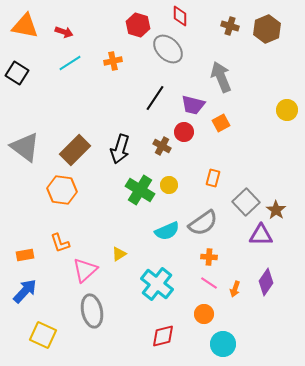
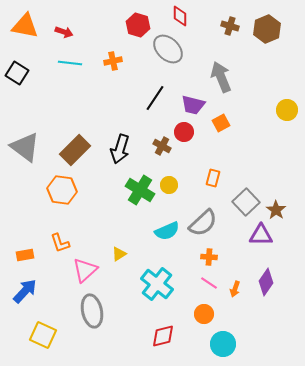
cyan line at (70, 63): rotated 40 degrees clockwise
gray semicircle at (203, 223): rotated 8 degrees counterclockwise
